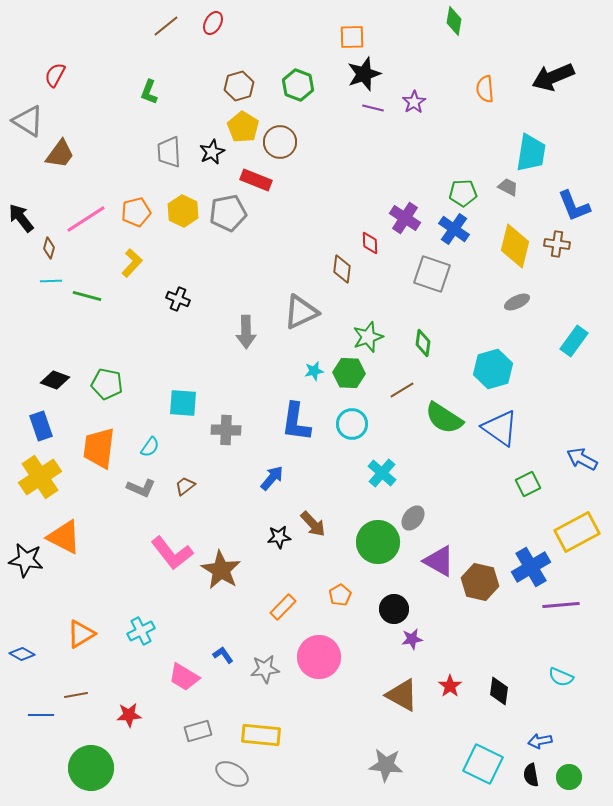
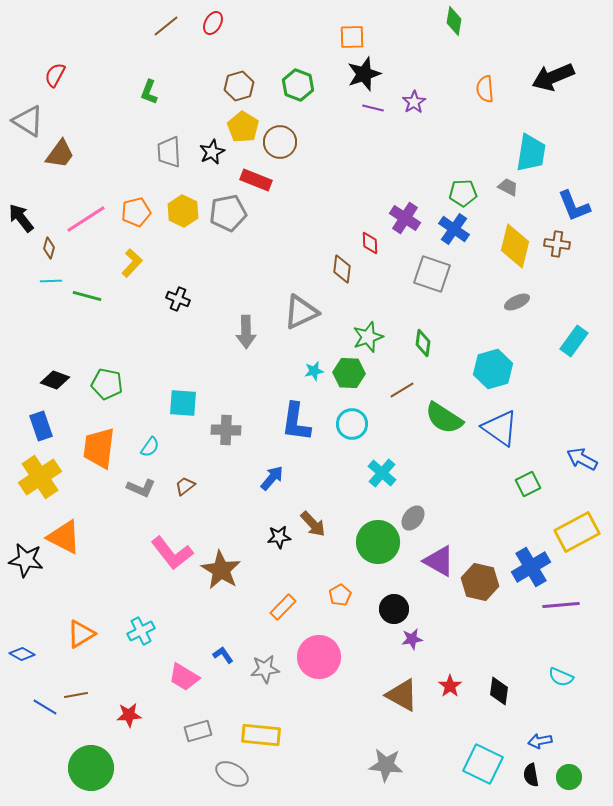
blue line at (41, 715): moved 4 px right, 8 px up; rotated 30 degrees clockwise
